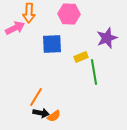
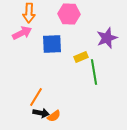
pink arrow: moved 7 px right, 5 px down
